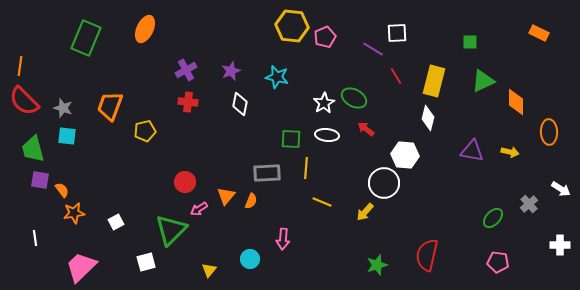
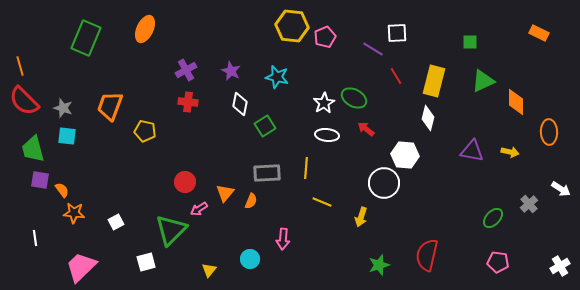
orange line at (20, 66): rotated 24 degrees counterclockwise
purple star at (231, 71): rotated 24 degrees counterclockwise
yellow pentagon at (145, 131): rotated 25 degrees clockwise
green square at (291, 139): moved 26 px left, 13 px up; rotated 35 degrees counterclockwise
orange triangle at (226, 196): moved 1 px left, 3 px up
yellow arrow at (365, 212): moved 4 px left, 5 px down; rotated 24 degrees counterclockwise
orange star at (74, 213): rotated 15 degrees clockwise
white cross at (560, 245): moved 21 px down; rotated 30 degrees counterclockwise
green star at (377, 265): moved 2 px right
